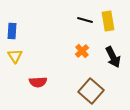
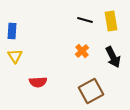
yellow rectangle: moved 3 px right
brown square: rotated 20 degrees clockwise
